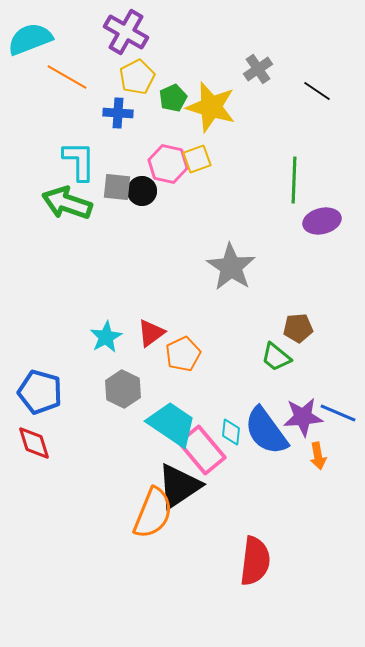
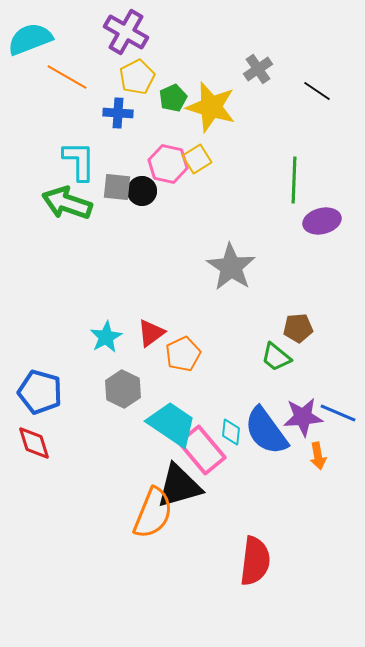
yellow square: rotated 12 degrees counterclockwise
black triangle: rotated 18 degrees clockwise
